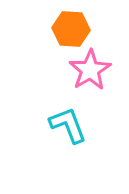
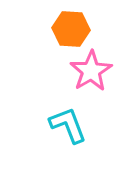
pink star: moved 1 px right, 1 px down
